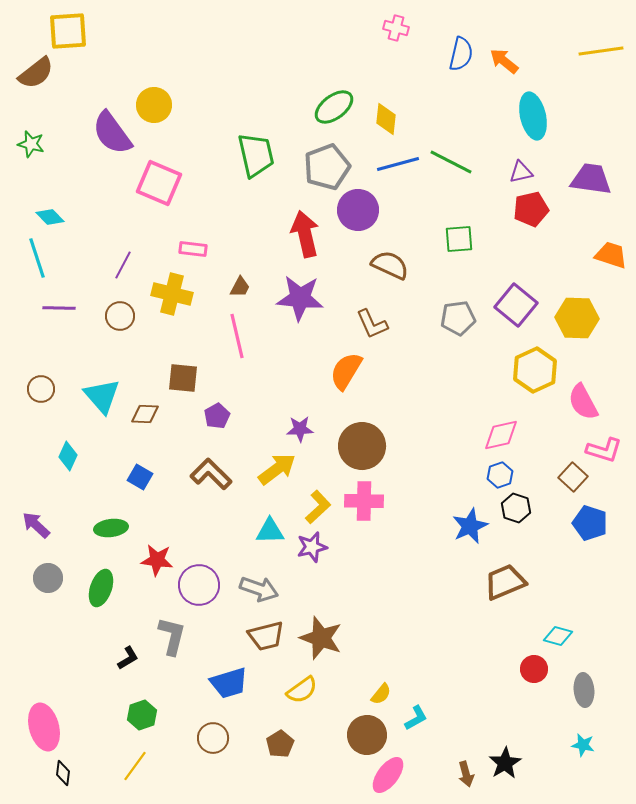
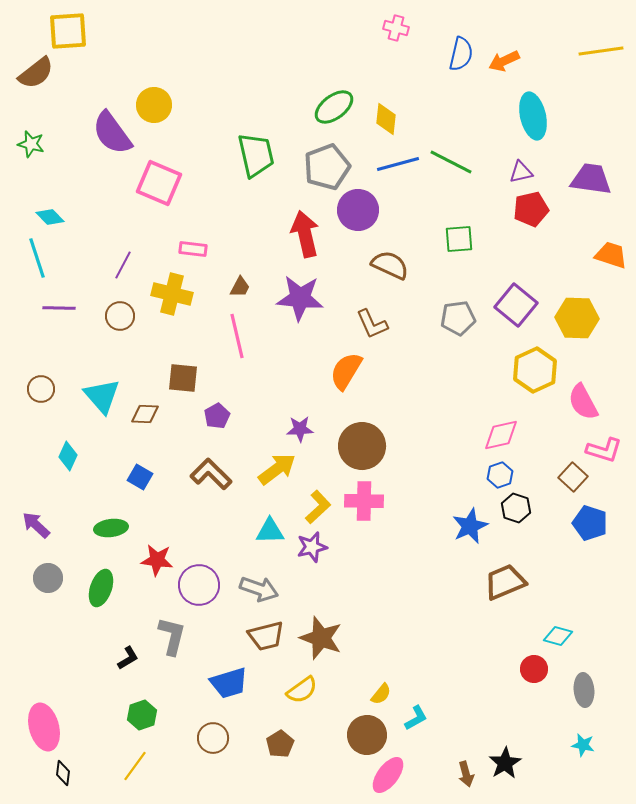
orange arrow at (504, 61): rotated 64 degrees counterclockwise
